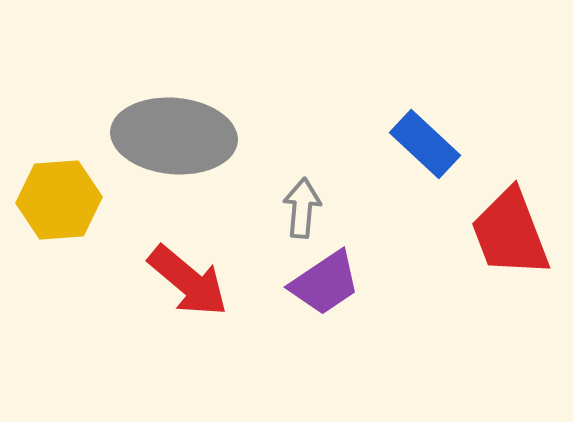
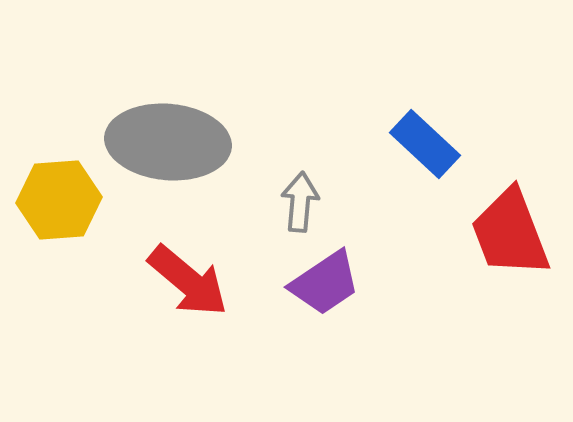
gray ellipse: moved 6 px left, 6 px down
gray arrow: moved 2 px left, 6 px up
